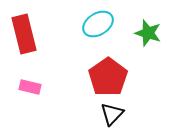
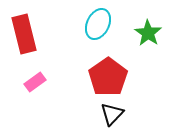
cyan ellipse: rotated 32 degrees counterclockwise
green star: rotated 16 degrees clockwise
pink rectangle: moved 5 px right, 5 px up; rotated 50 degrees counterclockwise
